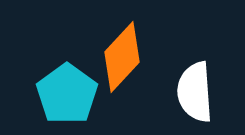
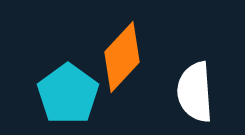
cyan pentagon: moved 1 px right
